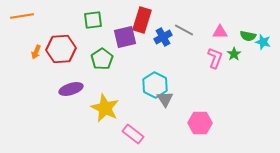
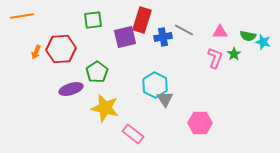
blue cross: rotated 18 degrees clockwise
green pentagon: moved 5 px left, 13 px down
yellow star: rotated 12 degrees counterclockwise
